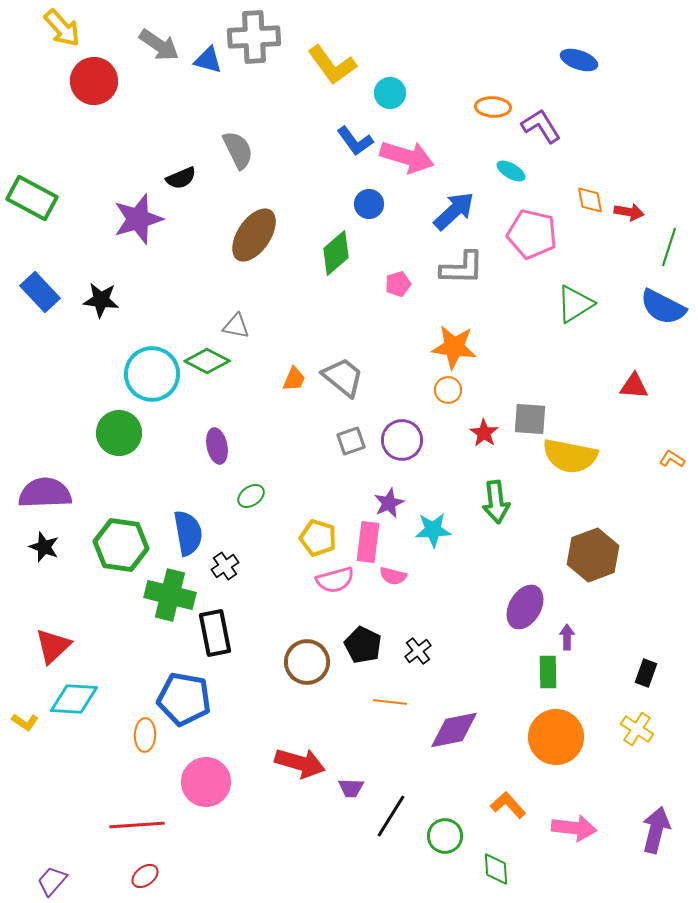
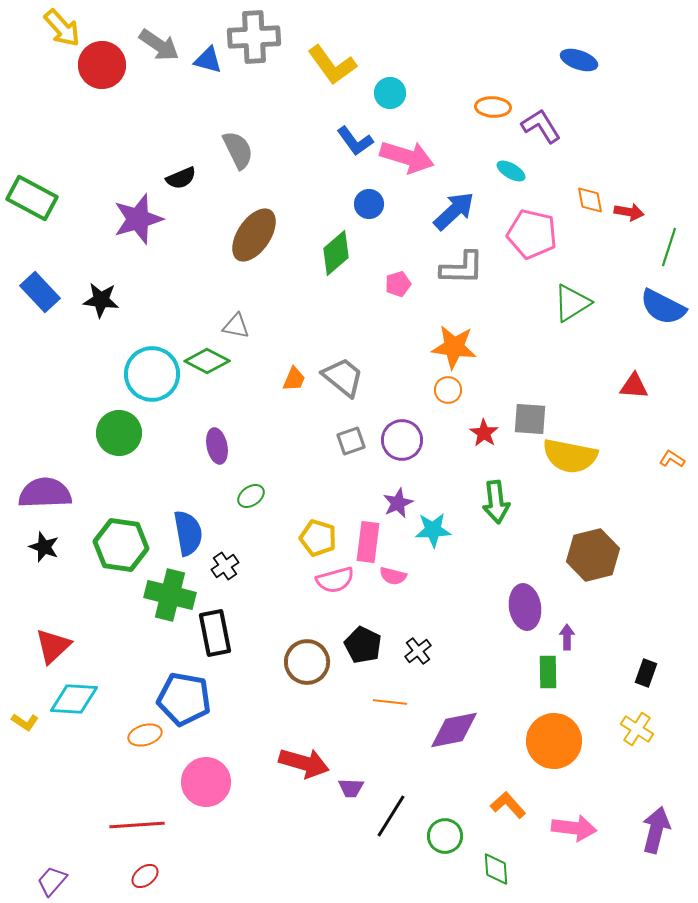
red circle at (94, 81): moved 8 px right, 16 px up
green triangle at (575, 304): moved 3 px left, 1 px up
purple star at (389, 503): moved 9 px right
brown hexagon at (593, 555): rotated 6 degrees clockwise
purple ellipse at (525, 607): rotated 39 degrees counterclockwise
orange ellipse at (145, 735): rotated 72 degrees clockwise
orange circle at (556, 737): moved 2 px left, 4 px down
red arrow at (300, 763): moved 4 px right
